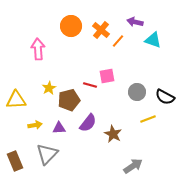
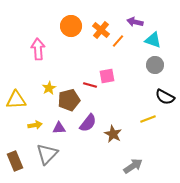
gray circle: moved 18 px right, 27 px up
